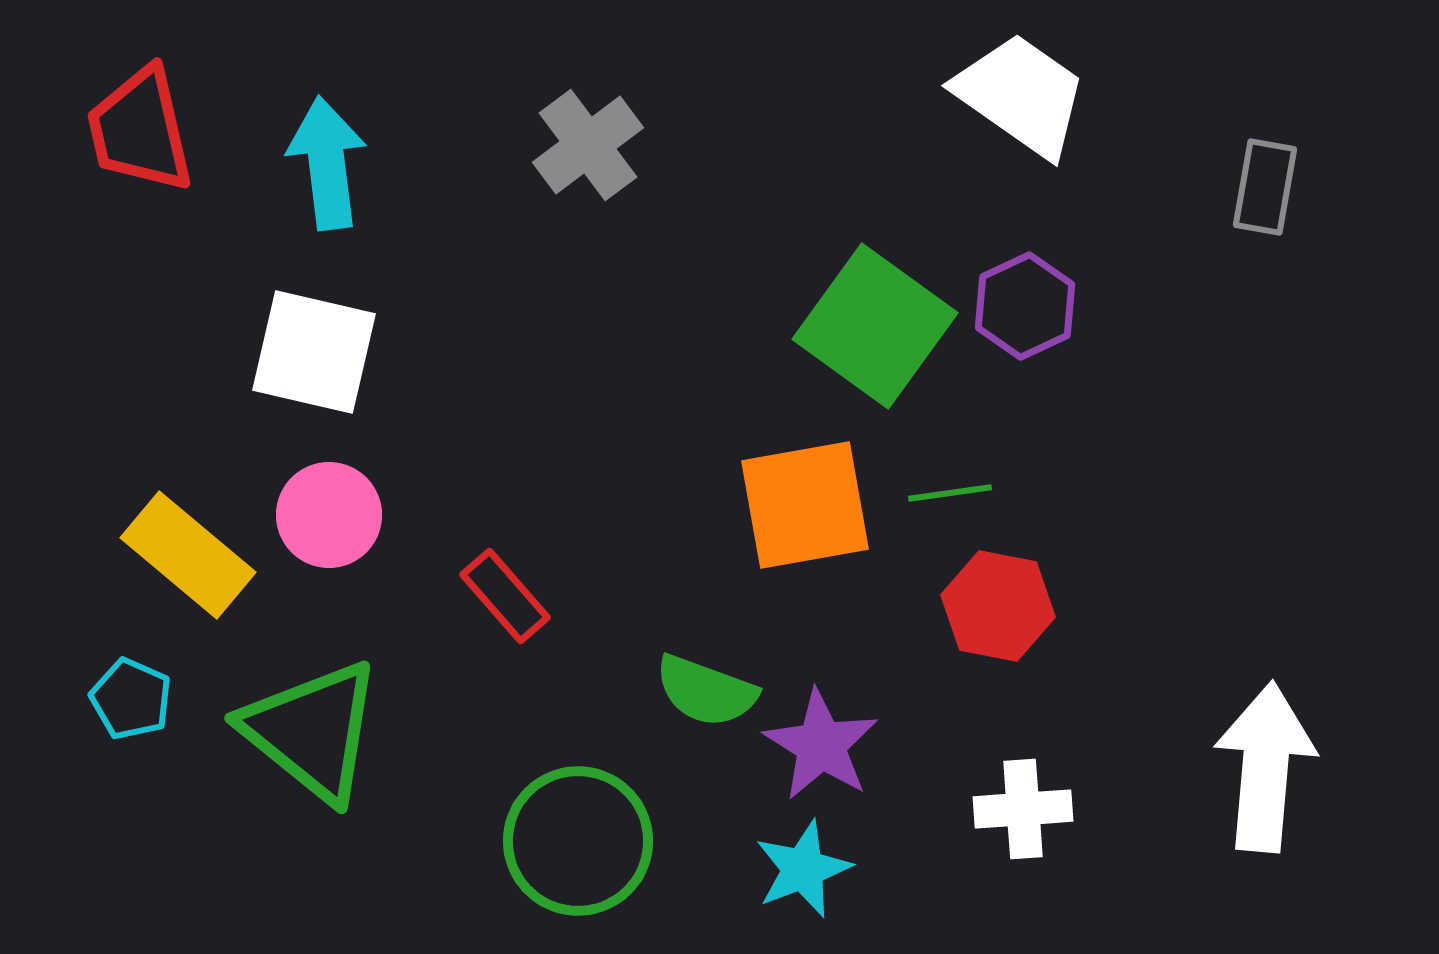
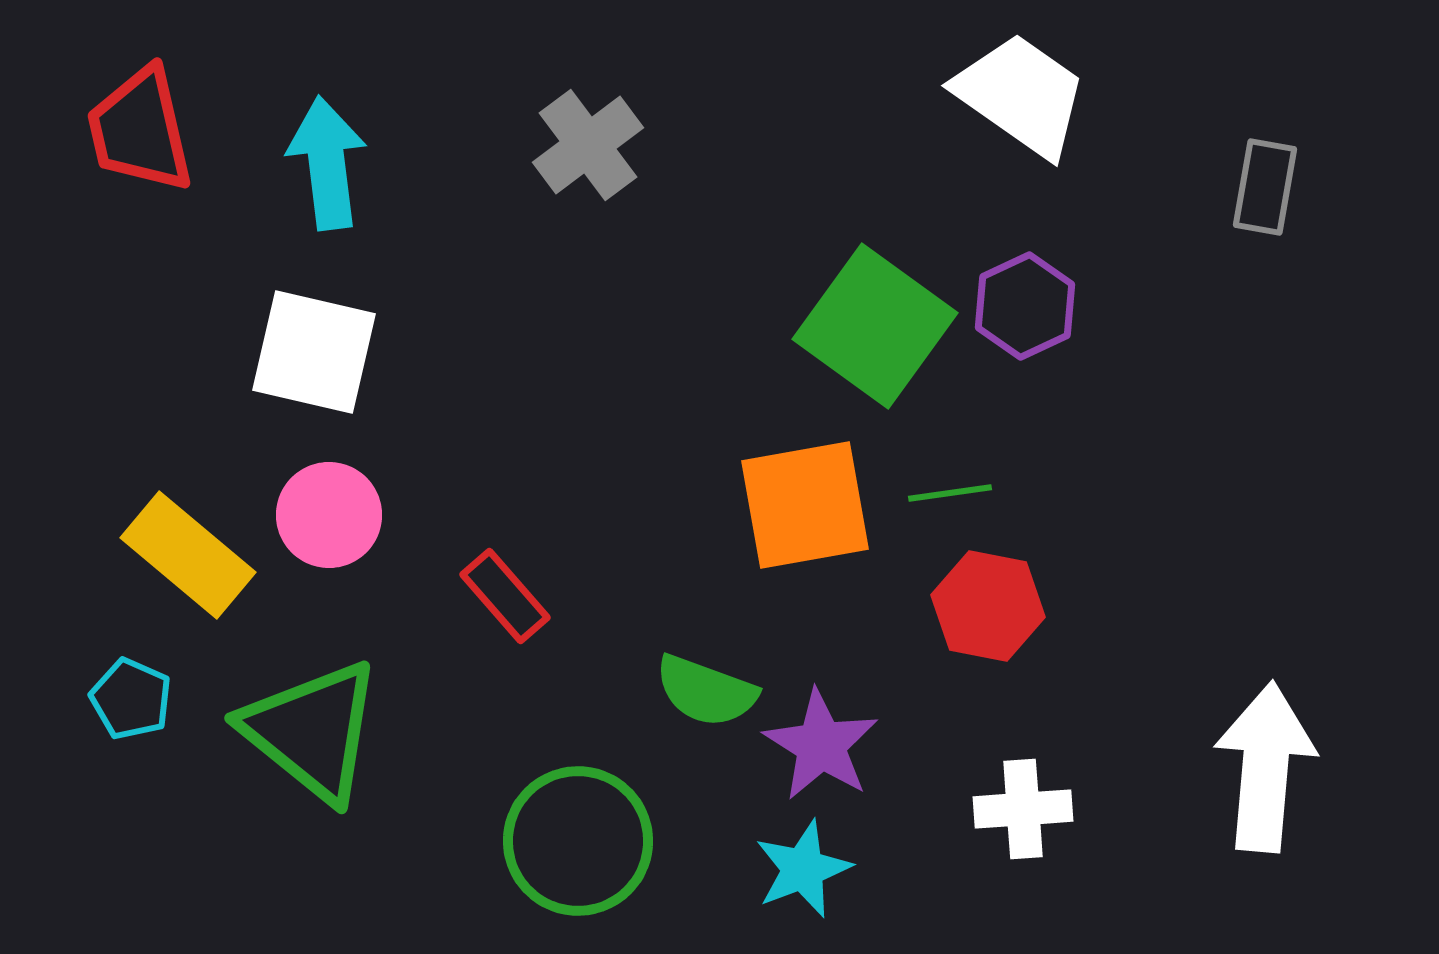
red hexagon: moved 10 px left
